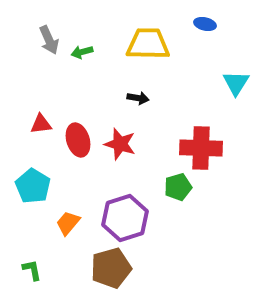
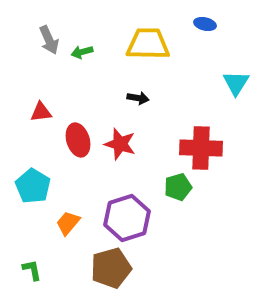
red triangle: moved 12 px up
purple hexagon: moved 2 px right
